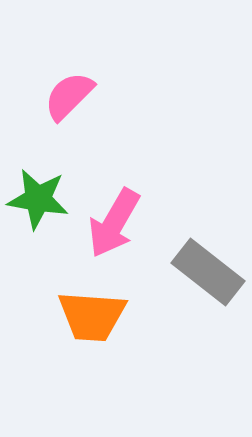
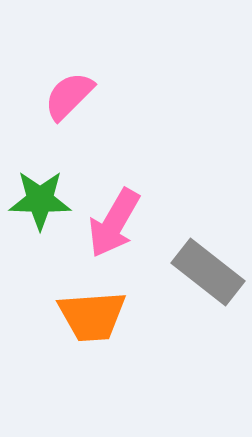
green star: moved 2 px right, 1 px down; rotated 8 degrees counterclockwise
orange trapezoid: rotated 8 degrees counterclockwise
